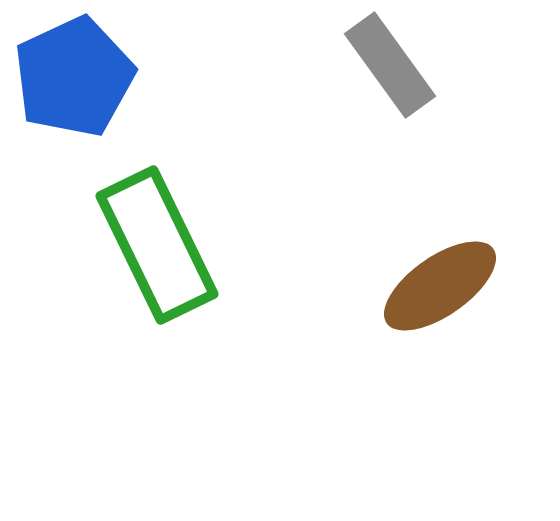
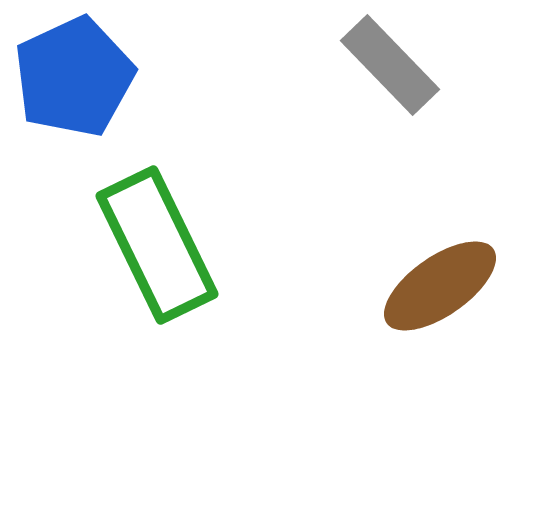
gray rectangle: rotated 8 degrees counterclockwise
